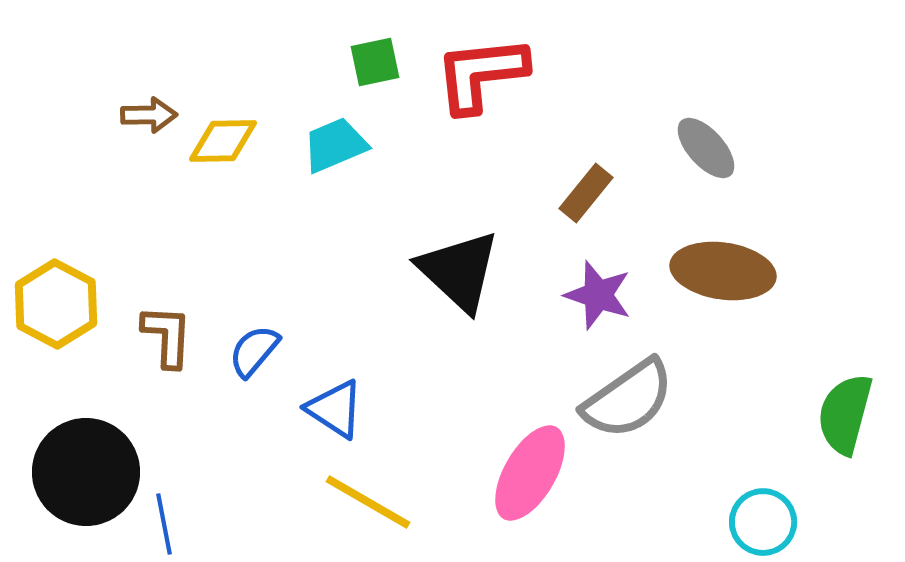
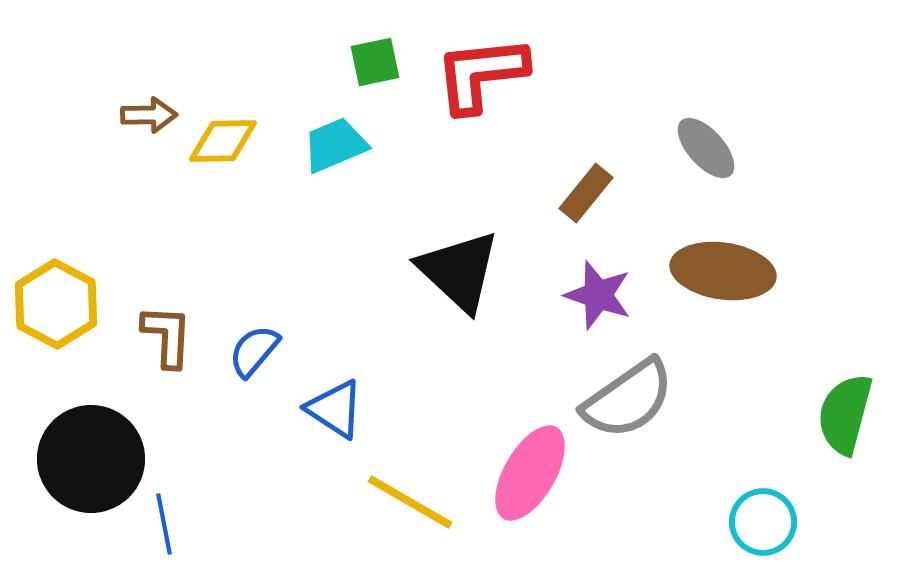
black circle: moved 5 px right, 13 px up
yellow line: moved 42 px right
